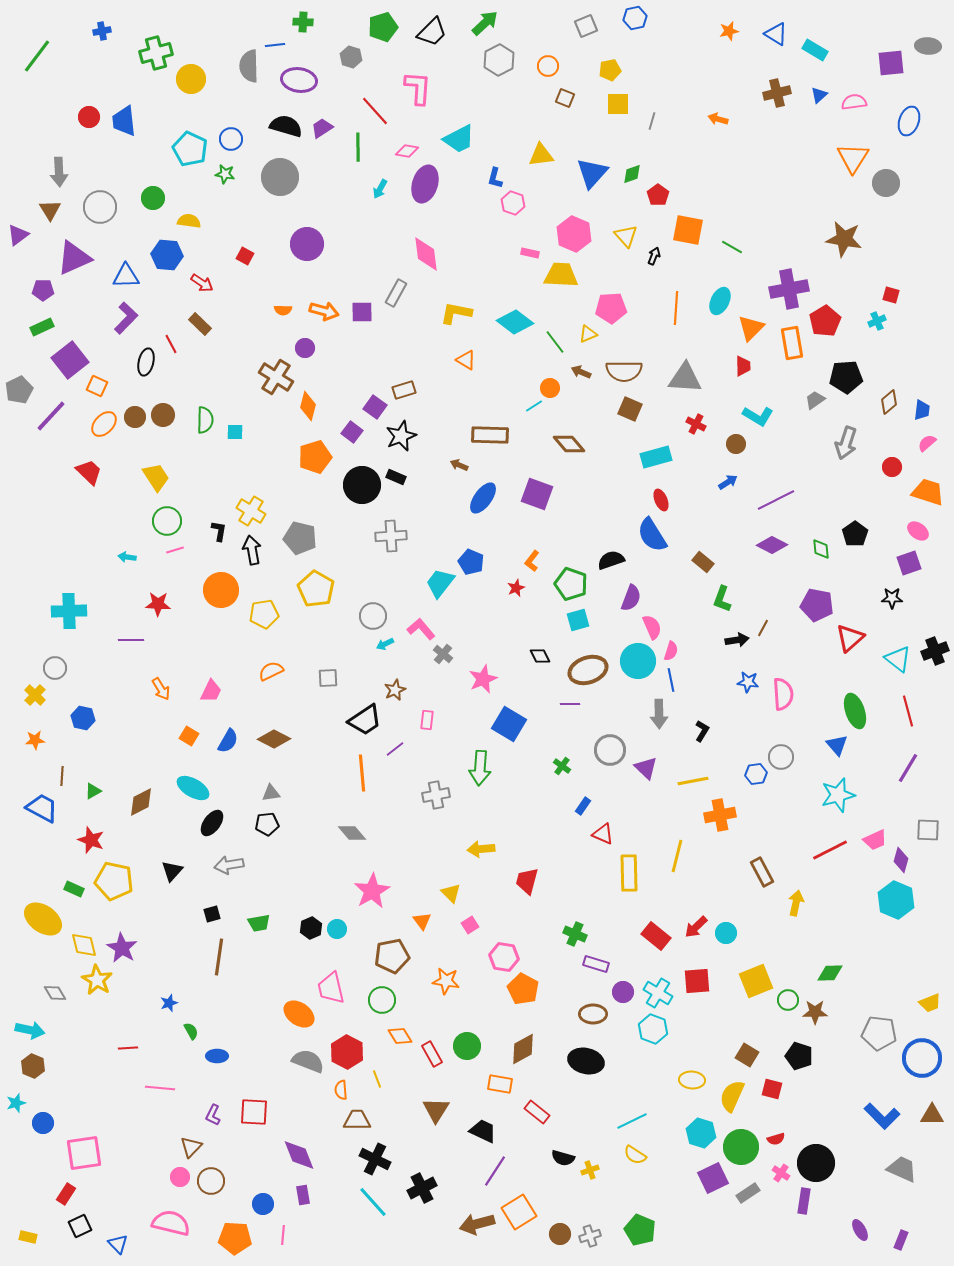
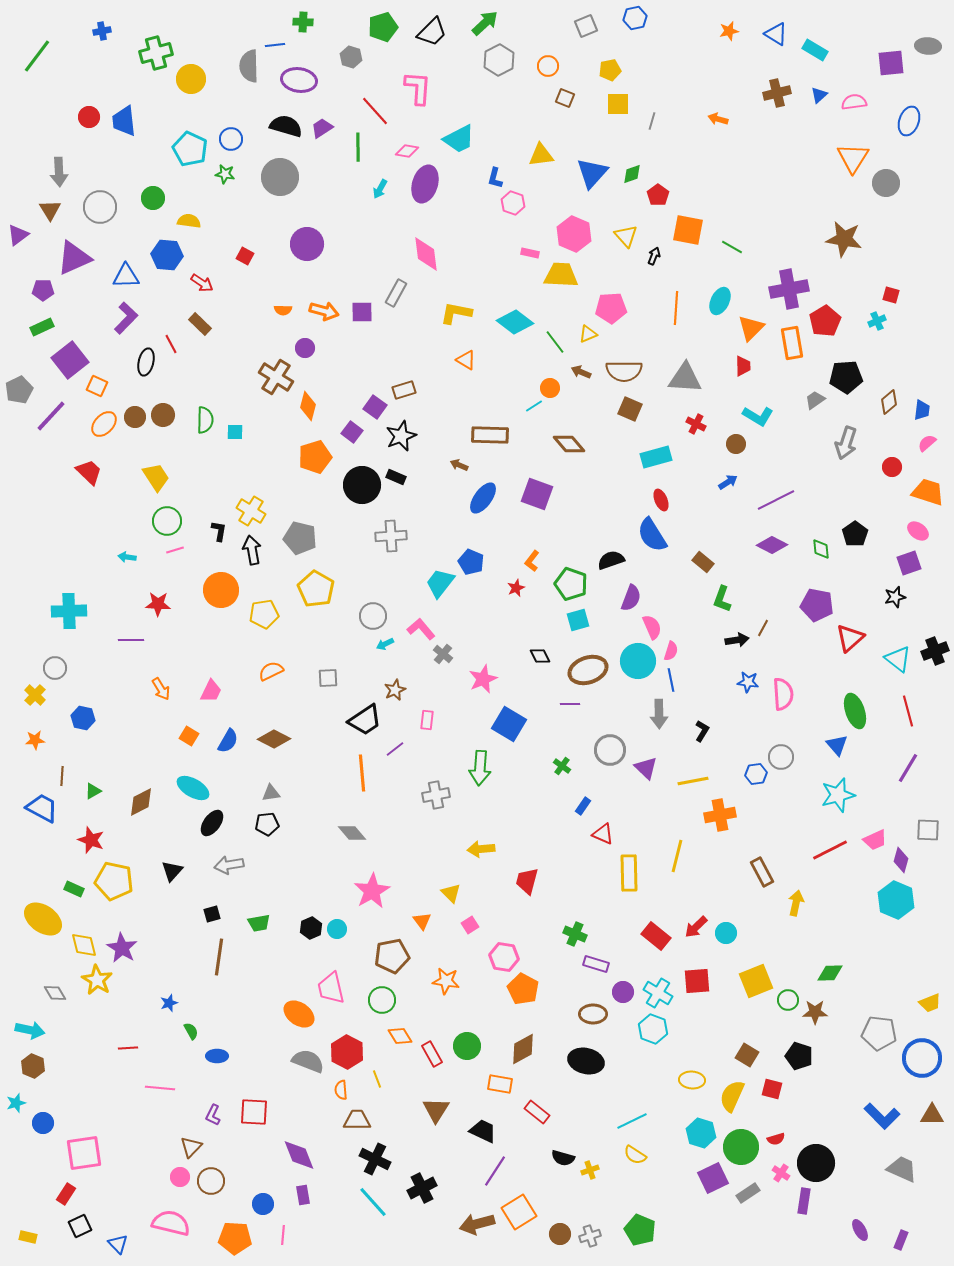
black star at (892, 598): moved 3 px right, 1 px up; rotated 15 degrees counterclockwise
